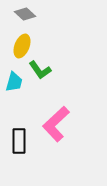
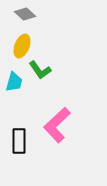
pink L-shape: moved 1 px right, 1 px down
